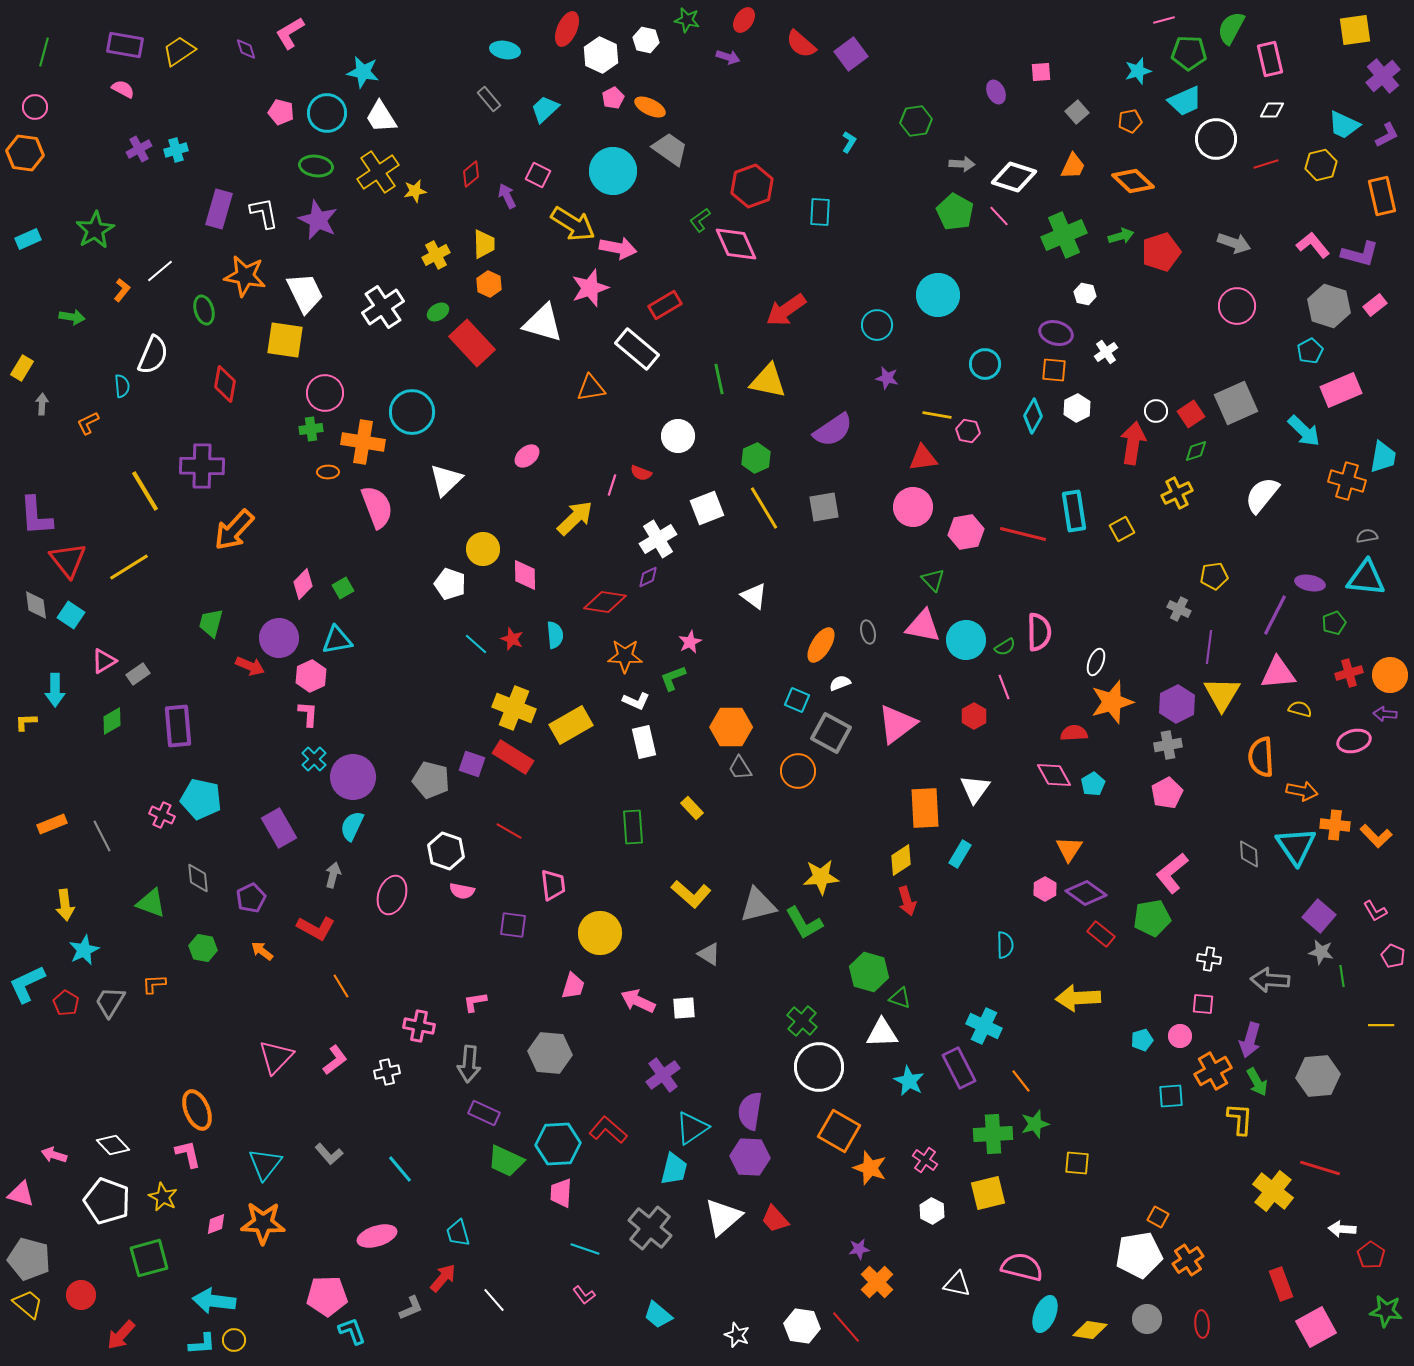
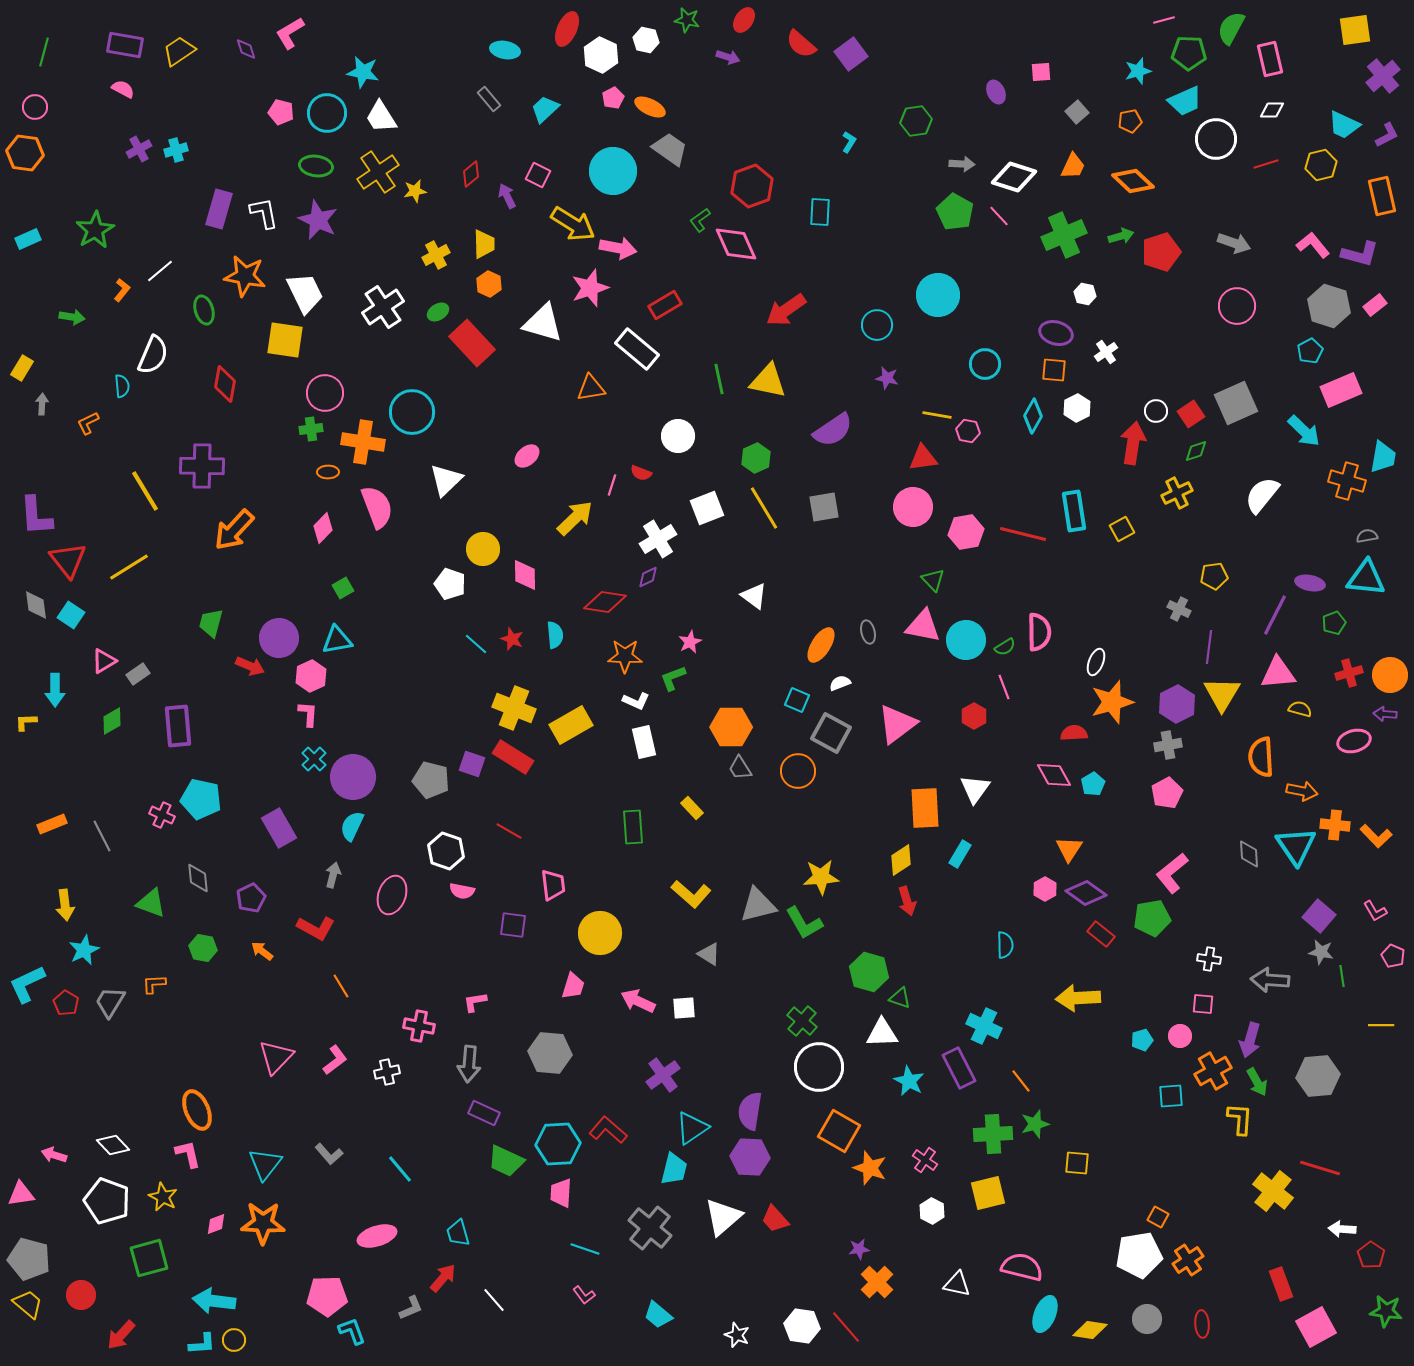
pink diamond at (303, 584): moved 20 px right, 56 px up
pink triangle at (21, 1194): rotated 24 degrees counterclockwise
